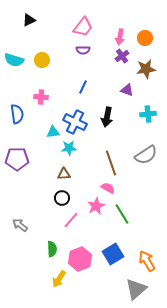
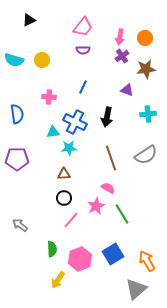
pink cross: moved 8 px right
brown line: moved 5 px up
black circle: moved 2 px right
yellow arrow: moved 1 px left, 1 px down
